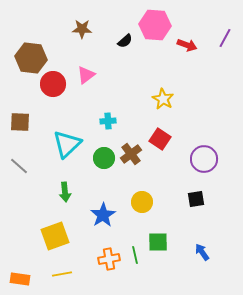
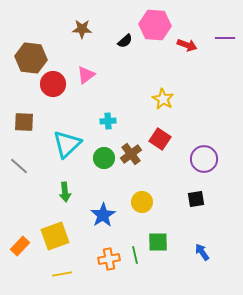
purple line: rotated 60 degrees clockwise
brown square: moved 4 px right
orange rectangle: moved 33 px up; rotated 54 degrees counterclockwise
